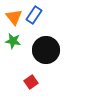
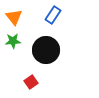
blue rectangle: moved 19 px right
green star: rotated 14 degrees counterclockwise
